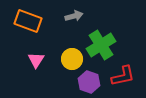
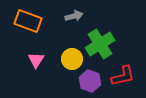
green cross: moved 1 px left, 1 px up
purple hexagon: moved 1 px right, 1 px up
